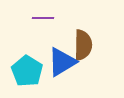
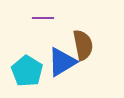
brown semicircle: rotated 12 degrees counterclockwise
